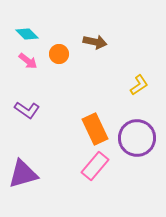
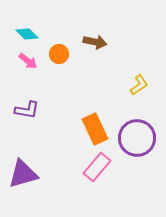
purple L-shape: rotated 25 degrees counterclockwise
pink rectangle: moved 2 px right, 1 px down
